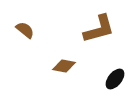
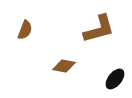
brown semicircle: rotated 72 degrees clockwise
